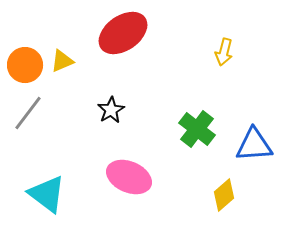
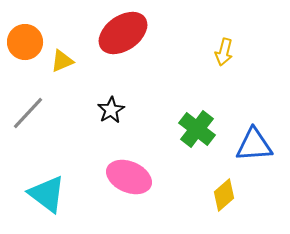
orange circle: moved 23 px up
gray line: rotated 6 degrees clockwise
